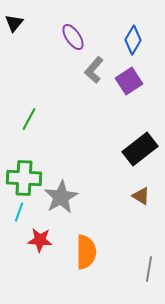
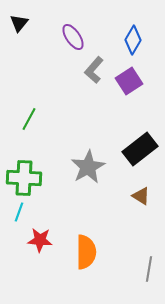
black triangle: moved 5 px right
gray star: moved 27 px right, 30 px up
